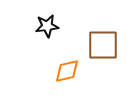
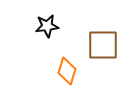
orange diamond: rotated 60 degrees counterclockwise
